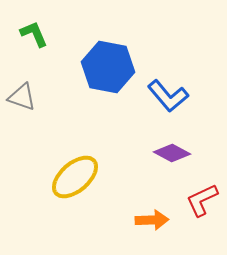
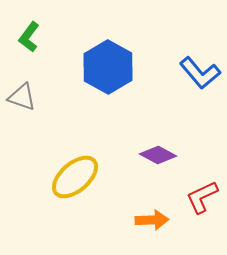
green L-shape: moved 5 px left, 3 px down; rotated 120 degrees counterclockwise
blue hexagon: rotated 18 degrees clockwise
blue L-shape: moved 32 px right, 23 px up
purple diamond: moved 14 px left, 2 px down
red L-shape: moved 3 px up
